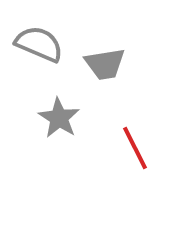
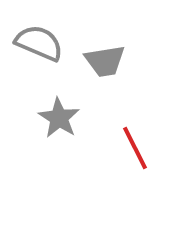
gray semicircle: moved 1 px up
gray trapezoid: moved 3 px up
